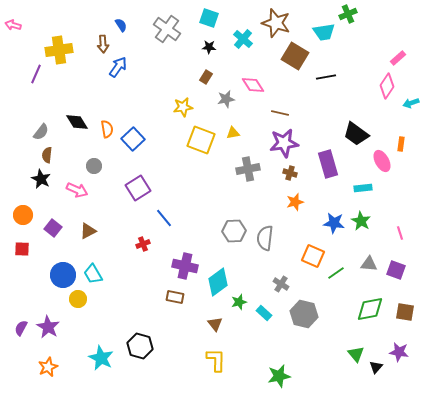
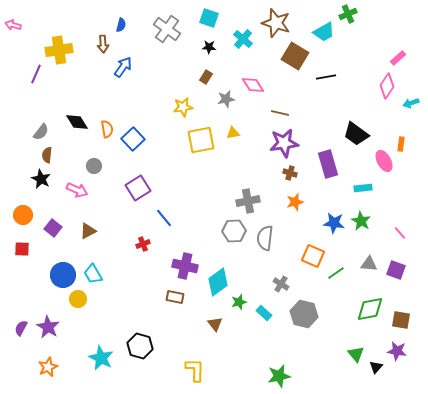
blue semicircle at (121, 25): rotated 48 degrees clockwise
cyan trapezoid at (324, 32): rotated 20 degrees counterclockwise
blue arrow at (118, 67): moved 5 px right
yellow square at (201, 140): rotated 32 degrees counterclockwise
pink ellipse at (382, 161): moved 2 px right
gray cross at (248, 169): moved 32 px down
pink line at (400, 233): rotated 24 degrees counterclockwise
brown square at (405, 312): moved 4 px left, 8 px down
purple star at (399, 352): moved 2 px left, 1 px up
yellow L-shape at (216, 360): moved 21 px left, 10 px down
